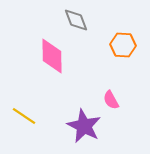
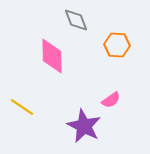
orange hexagon: moved 6 px left
pink semicircle: rotated 96 degrees counterclockwise
yellow line: moved 2 px left, 9 px up
